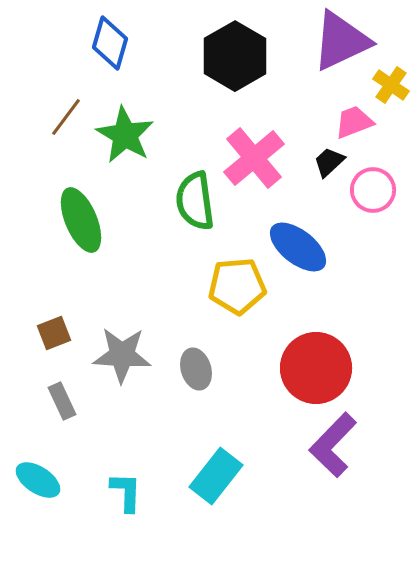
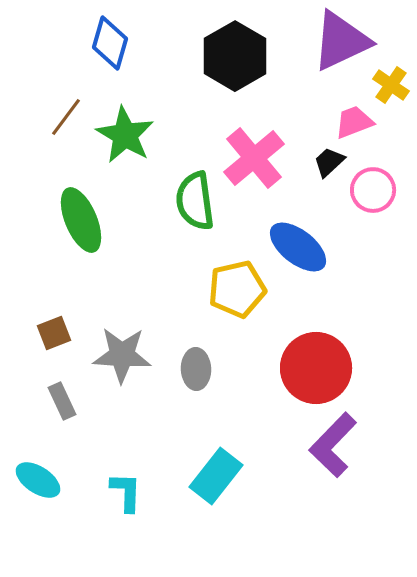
yellow pentagon: moved 3 px down; rotated 8 degrees counterclockwise
gray ellipse: rotated 15 degrees clockwise
